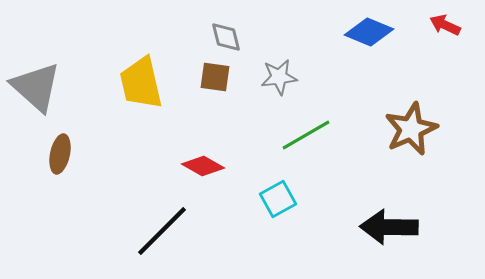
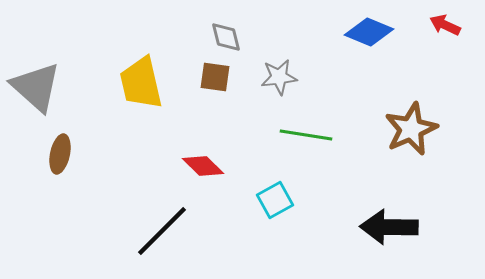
green line: rotated 39 degrees clockwise
red diamond: rotated 15 degrees clockwise
cyan square: moved 3 px left, 1 px down
